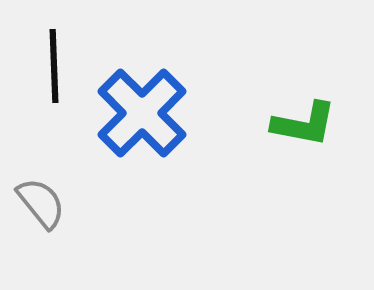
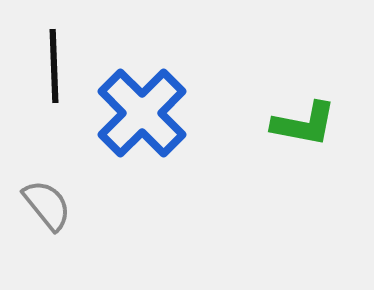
gray semicircle: moved 6 px right, 2 px down
